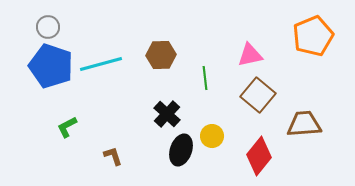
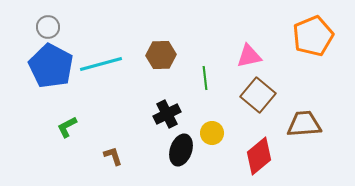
pink triangle: moved 1 px left, 1 px down
blue pentagon: rotated 9 degrees clockwise
black cross: rotated 20 degrees clockwise
yellow circle: moved 3 px up
red diamond: rotated 12 degrees clockwise
